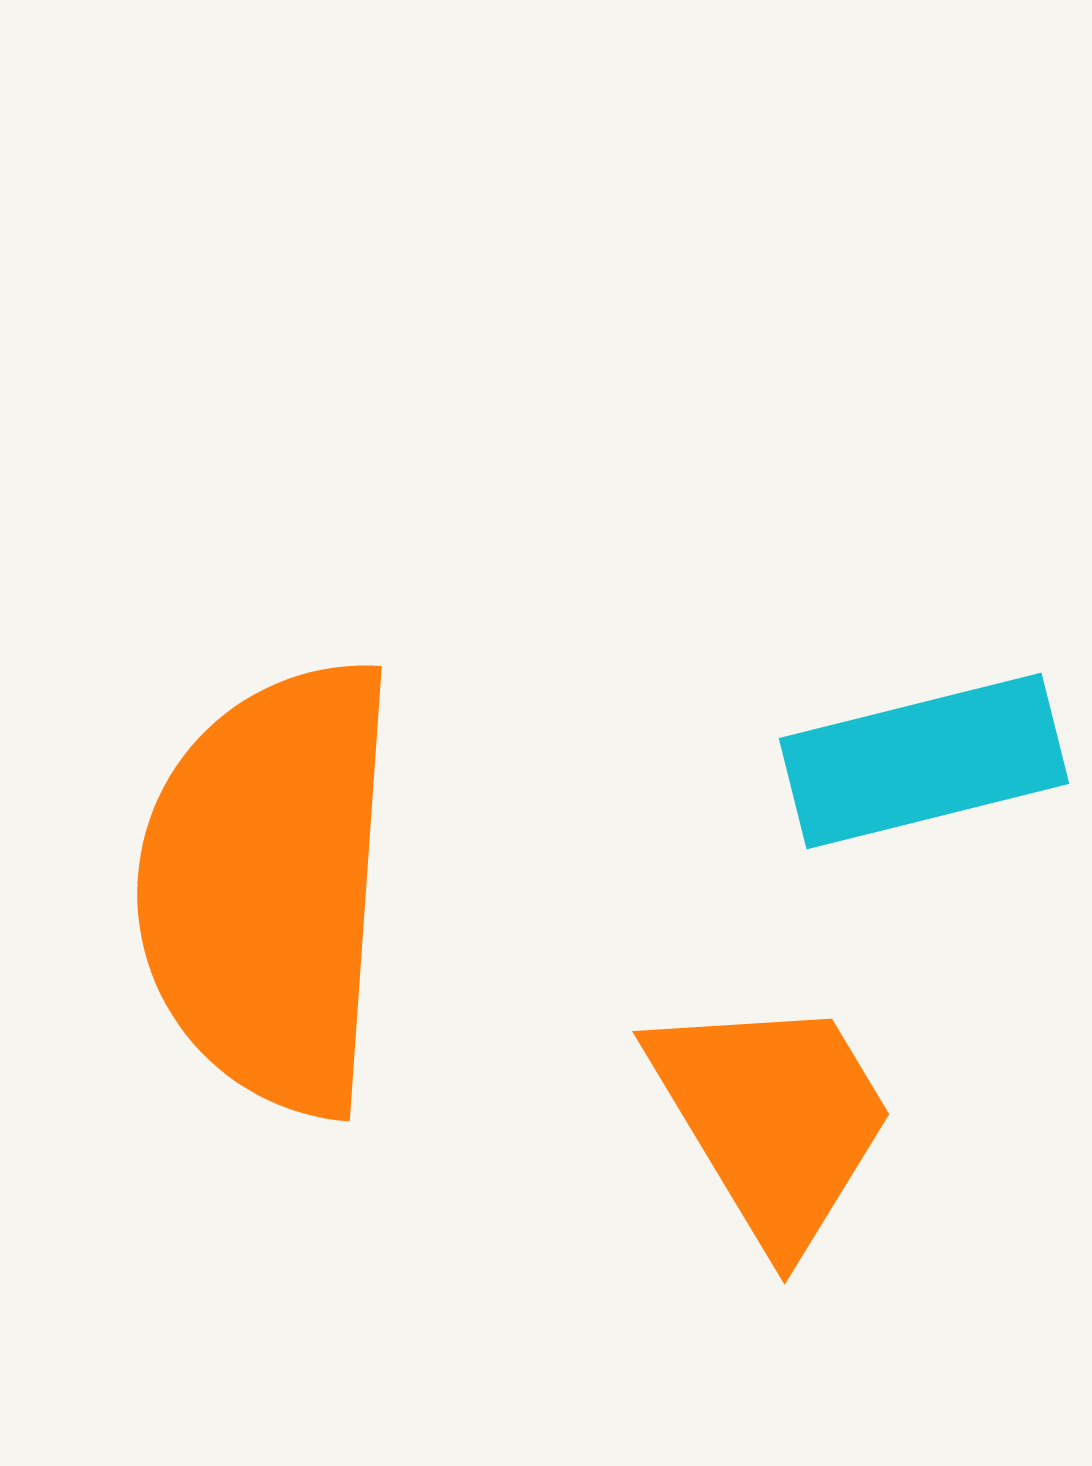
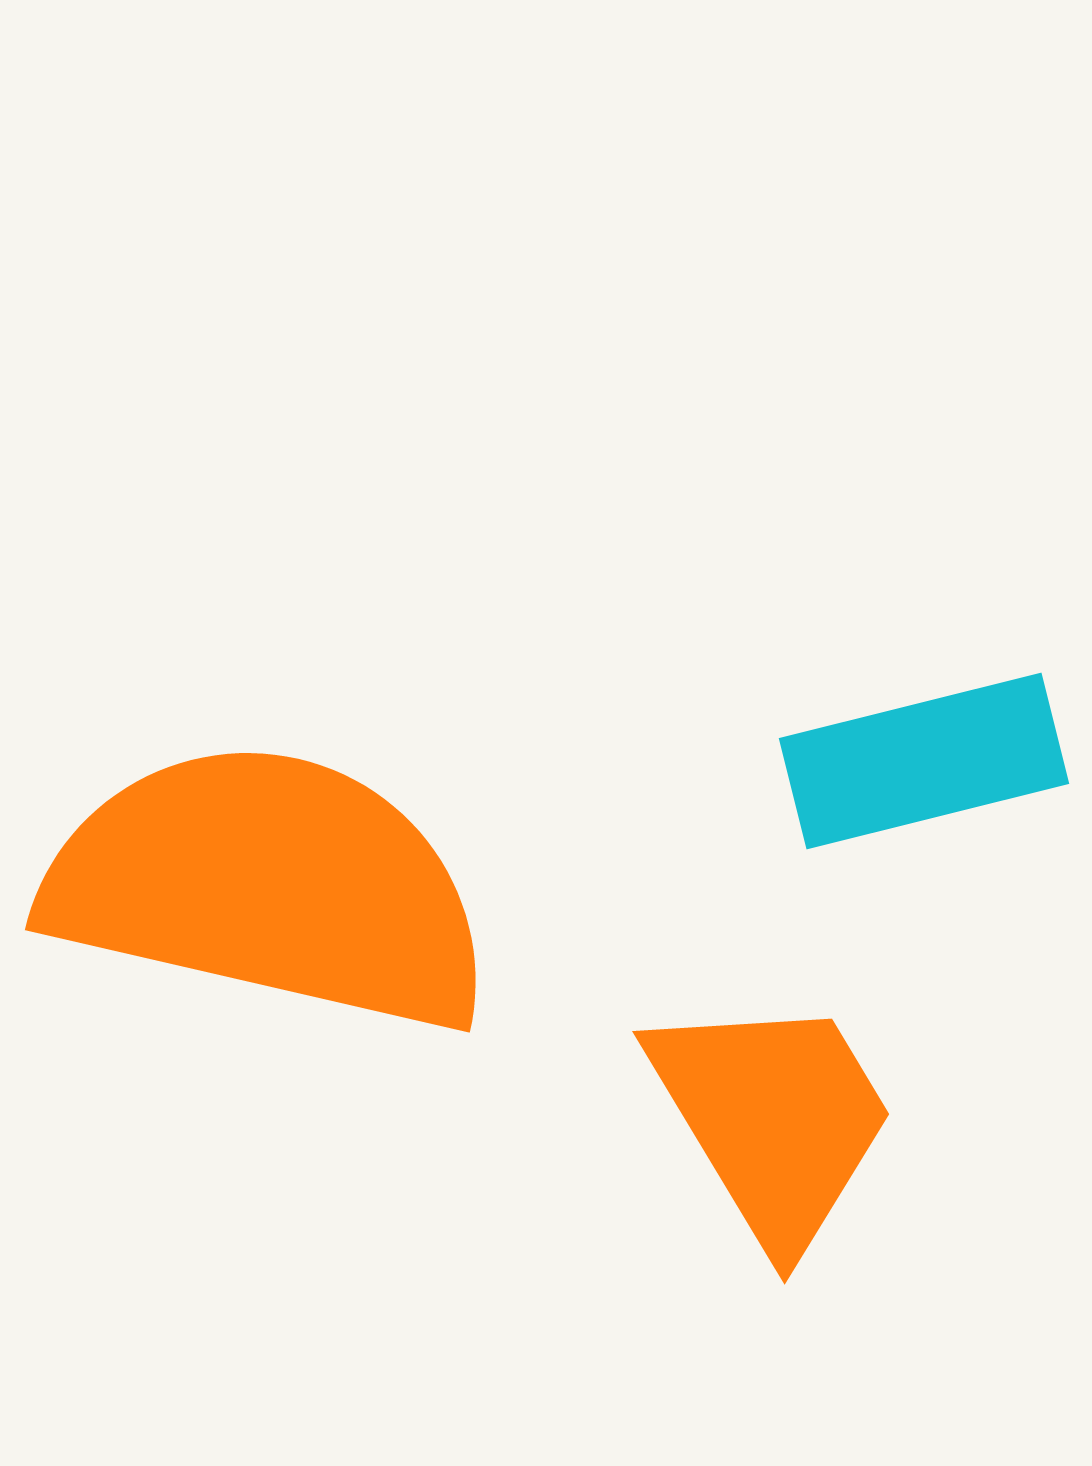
orange semicircle: rotated 99 degrees clockwise
